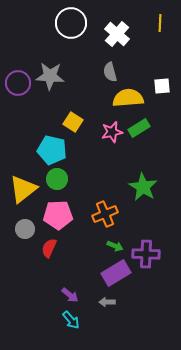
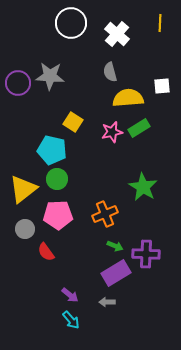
red semicircle: moved 3 px left, 4 px down; rotated 60 degrees counterclockwise
